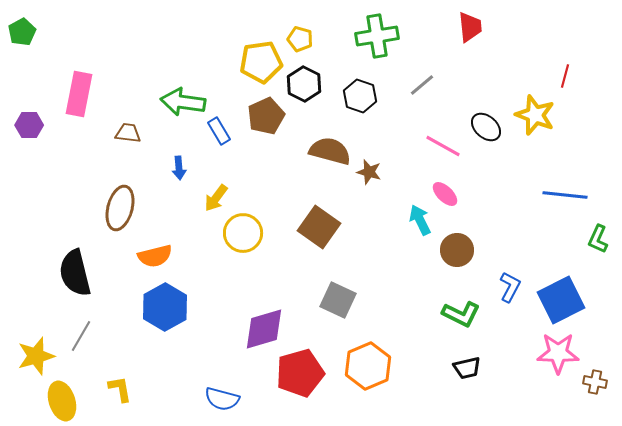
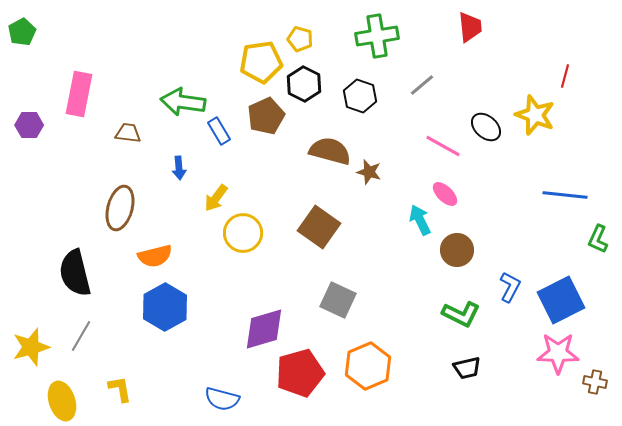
yellow star at (36, 356): moved 5 px left, 9 px up
